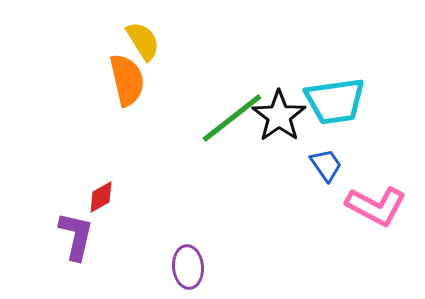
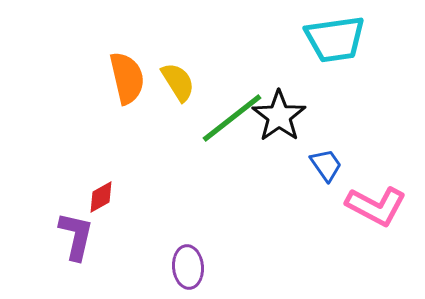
yellow semicircle: moved 35 px right, 41 px down
orange semicircle: moved 2 px up
cyan trapezoid: moved 62 px up
